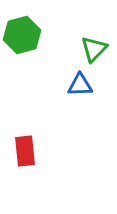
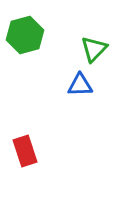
green hexagon: moved 3 px right
red rectangle: rotated 12 degrees counterclockwise
